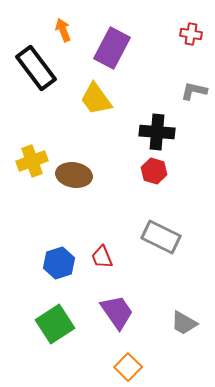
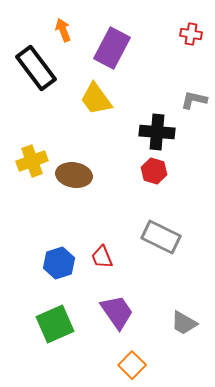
gray L-shape: moved 9 px down
green square: rotated 9 degrees clockwise
orange square: moved 4 px right, 2 px up
